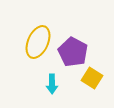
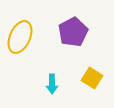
yellow ellipse: moved 18 px left, 5 px up
purple pentagon: moved 20 px up; rotated 16 degrees clockwise
